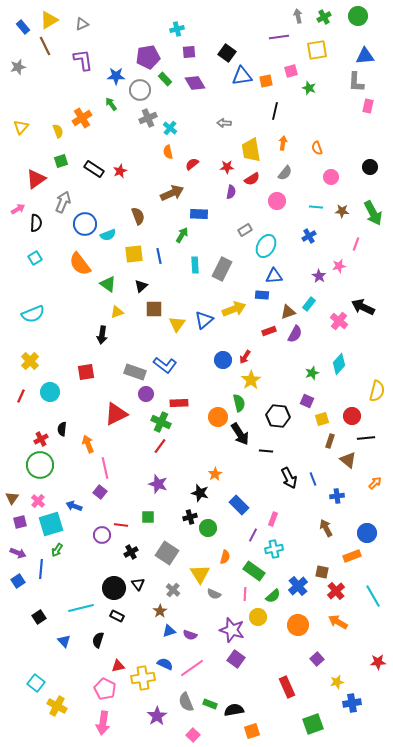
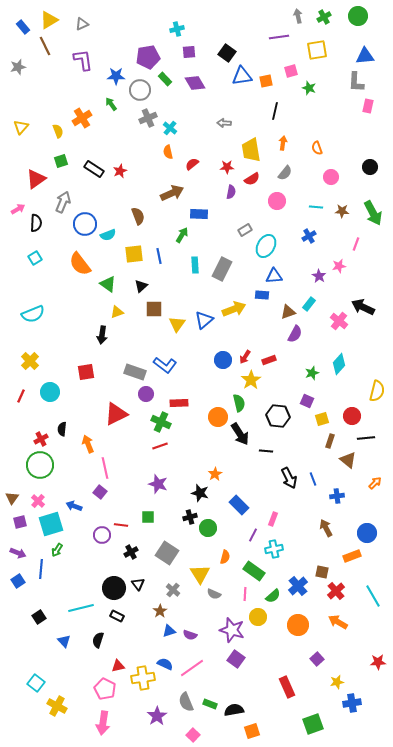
red rectangle at (269, 331): moved 29 px down
red line at (160, 446): rotated 35 degrees clockwise
